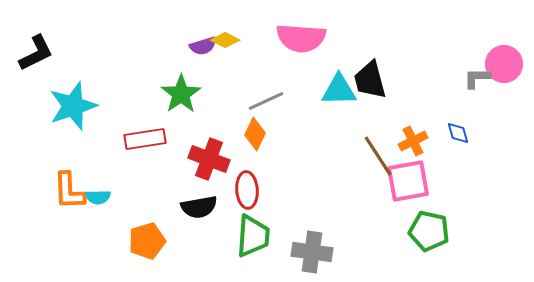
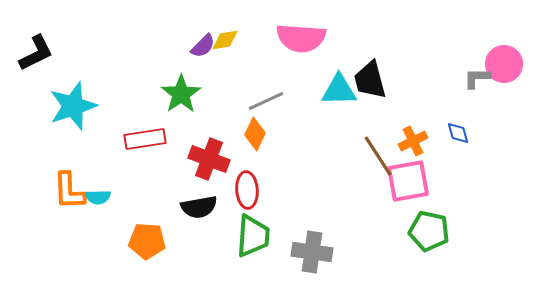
yellow diamond: rotated 36 degrees counterclockwise
purple semicircle: rotated 28 degrees counterclockwise
orange pentagon: rotated 21 degrees clockwise
